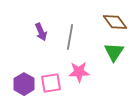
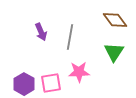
brown diamond: moved 2 px up
